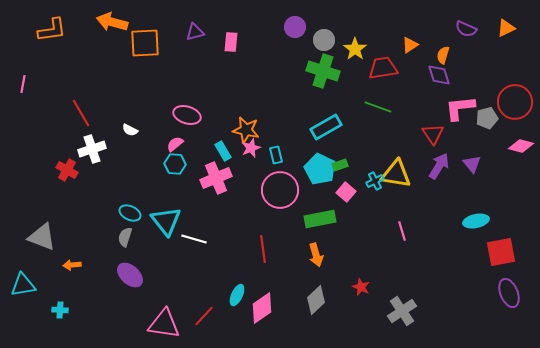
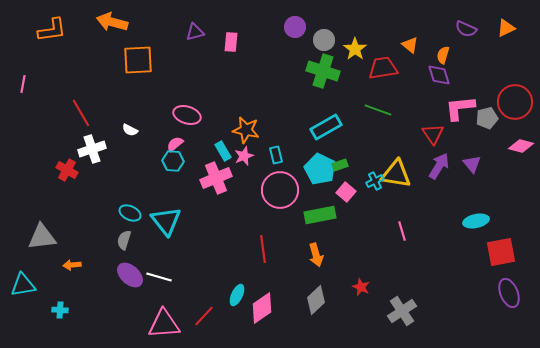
orange square at (145, 43): moved 7 px left, 17 px down
orange triangle at (410, 45): rotated 48 degrees counterclockwise
green line at (378, 107): moved 3 px down
pink star at (251, 148): moved 7 px left, 8 px down
cyan hexagon at (175, 164): moved 2 px left, 3 px up
green rectangle at (320, 219): moved 4 px up
gray triangle at (42, 237): rotated 28 degrees counterclockwise
gray semicircle at (125, 237): moved 1 px left, 3 px down
white line at (194, 239): moved 35 px left, 38 px down
pink triangle at (164, 324): rotated 12 degrees counterclockwise
